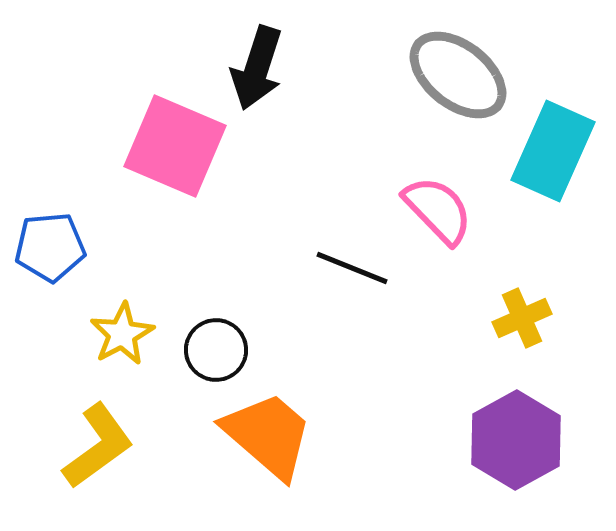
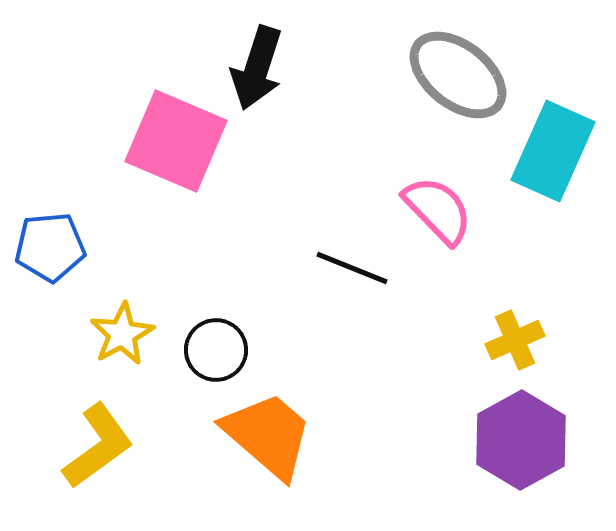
pink square: moved 1 px right, 5 px up
yellow cross: moved 7 px left, 22 px down
purple hexagon: moved 5 px right
